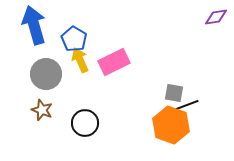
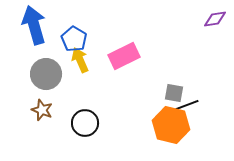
purple diamond: moved 1 px left, 2 px down
pink rectangle: moved 10 px right, 6 px up
orange hexagon: rotated 6 degrees counterclockwise
